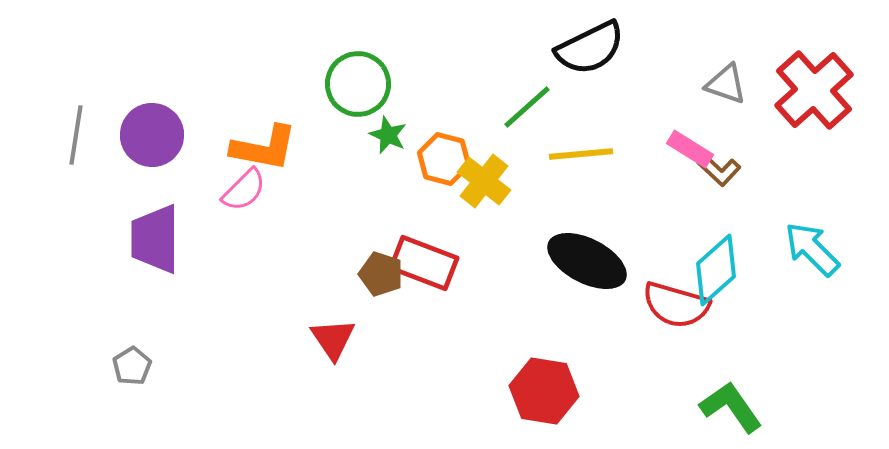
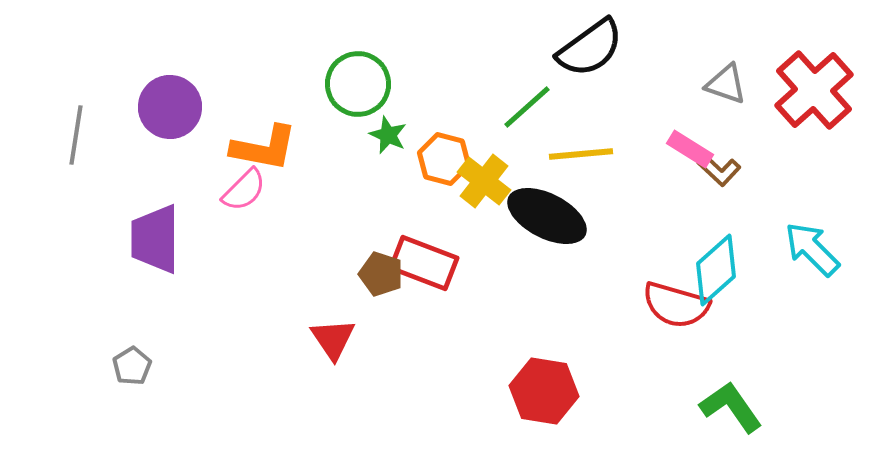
black semicircle: rotated 10 degrees counterclockwise
purple circle: moved 18 px right, 28 px up
black ellipse: moved 40 px left, 45 px up
